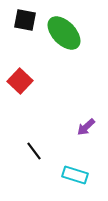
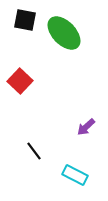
cyan rectangle: rotated 10 degrees clockwise
